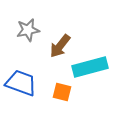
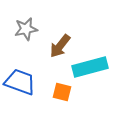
gray star: moved 2 px left, 1 px up
blue trapezoid: moved 1 px left, 1 px up
